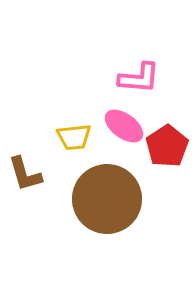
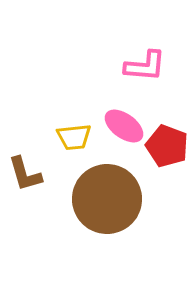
pink L-shape: moved 6 px right, 12 px up
red pentagon: rotated 18 degrees counterclockwise
